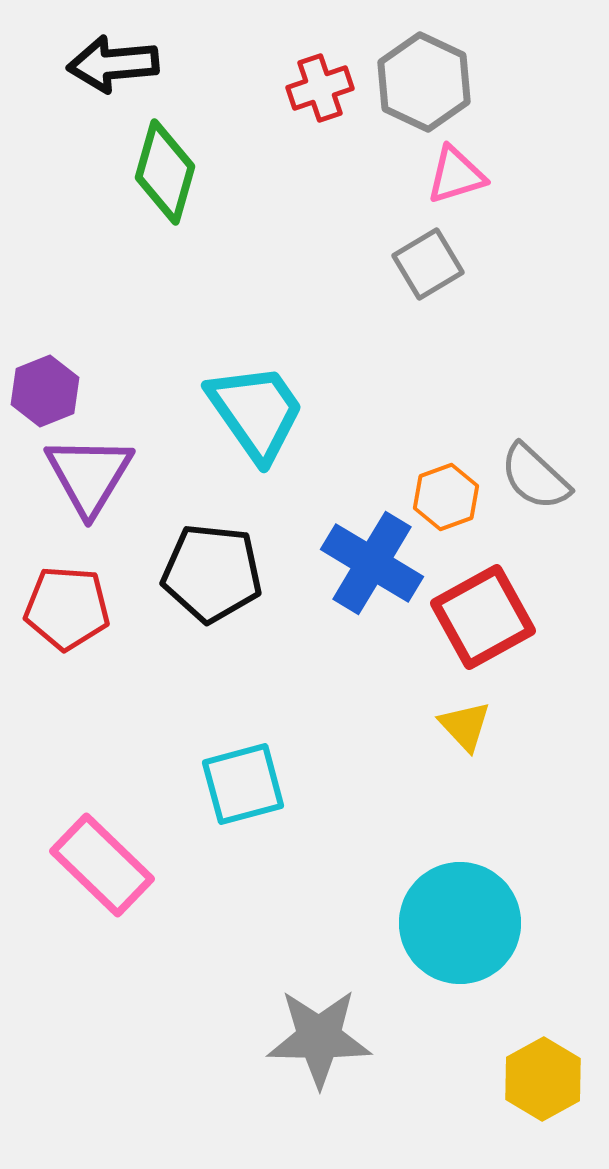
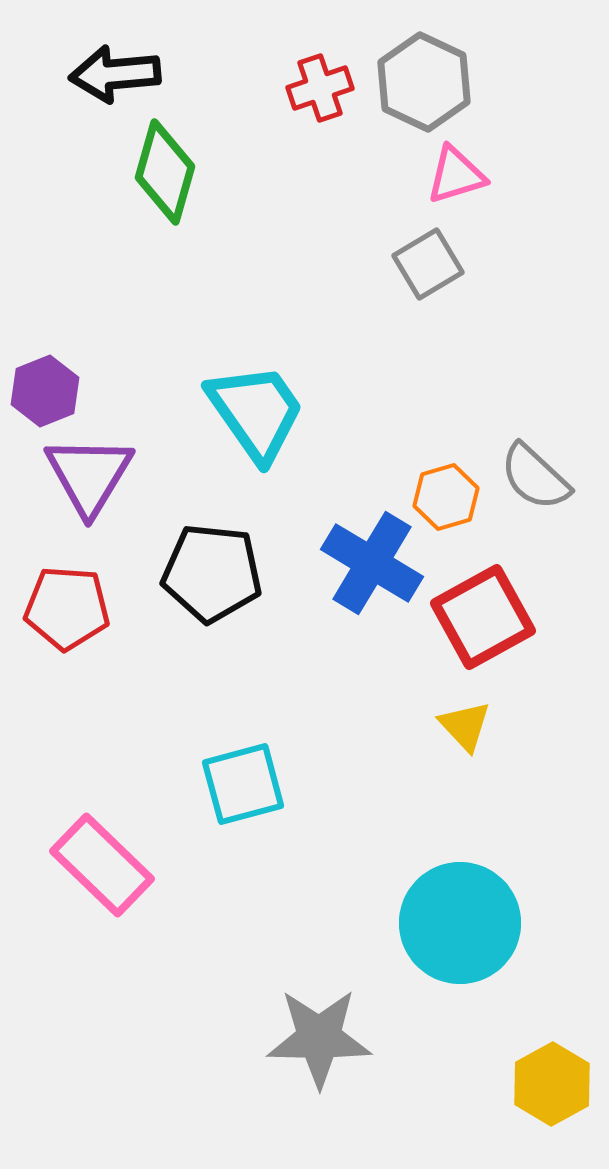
black arrow: moved 2 px right, 10 px down
orange hexagon: rotated 4 degrees clockwise
yellow hexagon: moved 9 px right, 5 px down
